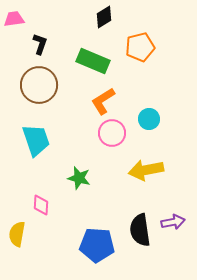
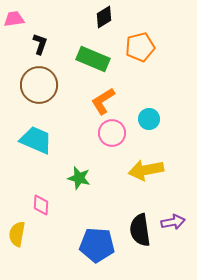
green rectangle: moved 2 px up
cyan trapezoid: rotated 48 degrees counterclockwise
